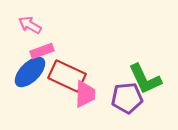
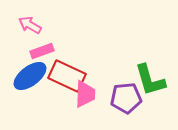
blue ellipse: moved 4 px down; rotated 8 degrees clockwise
green L-shape: moved 5 px right, 1 px down; rotated 9 degrees clockwise
purple pentagon: moved 1 px left
